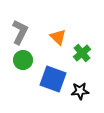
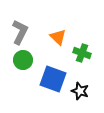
green cross: rotated 30 degrees counterclockwise
black star: rotated 24 degrees clockwise
